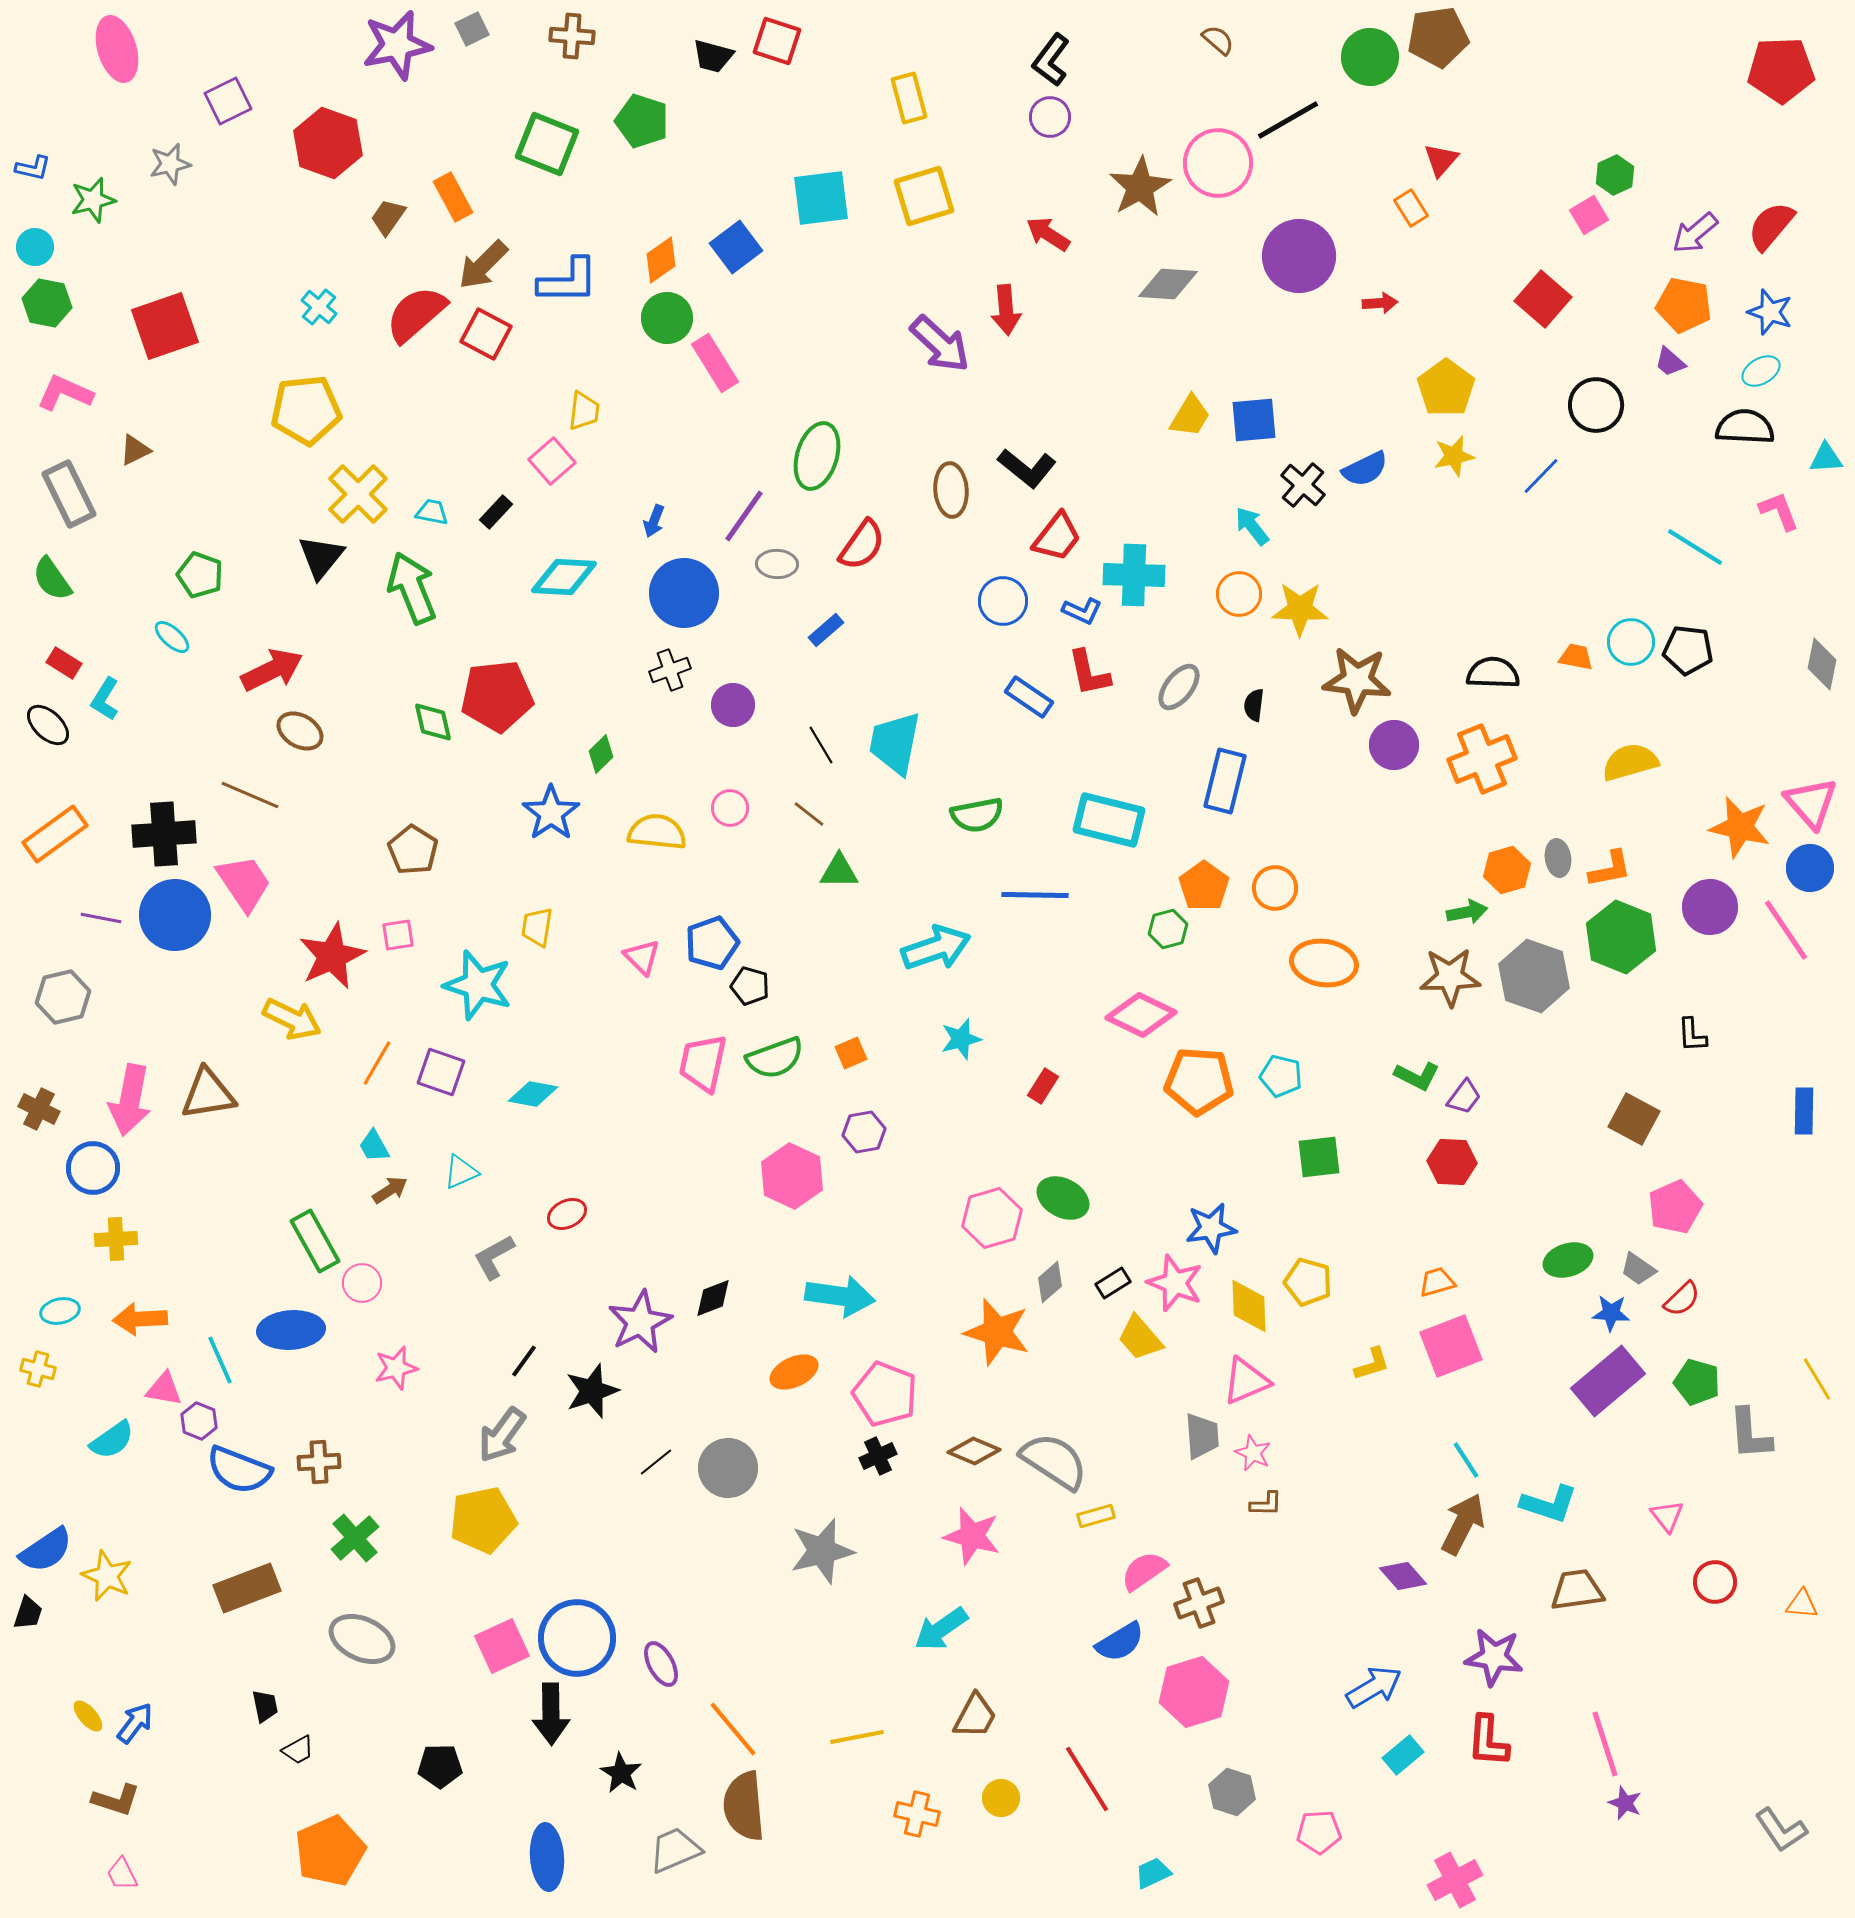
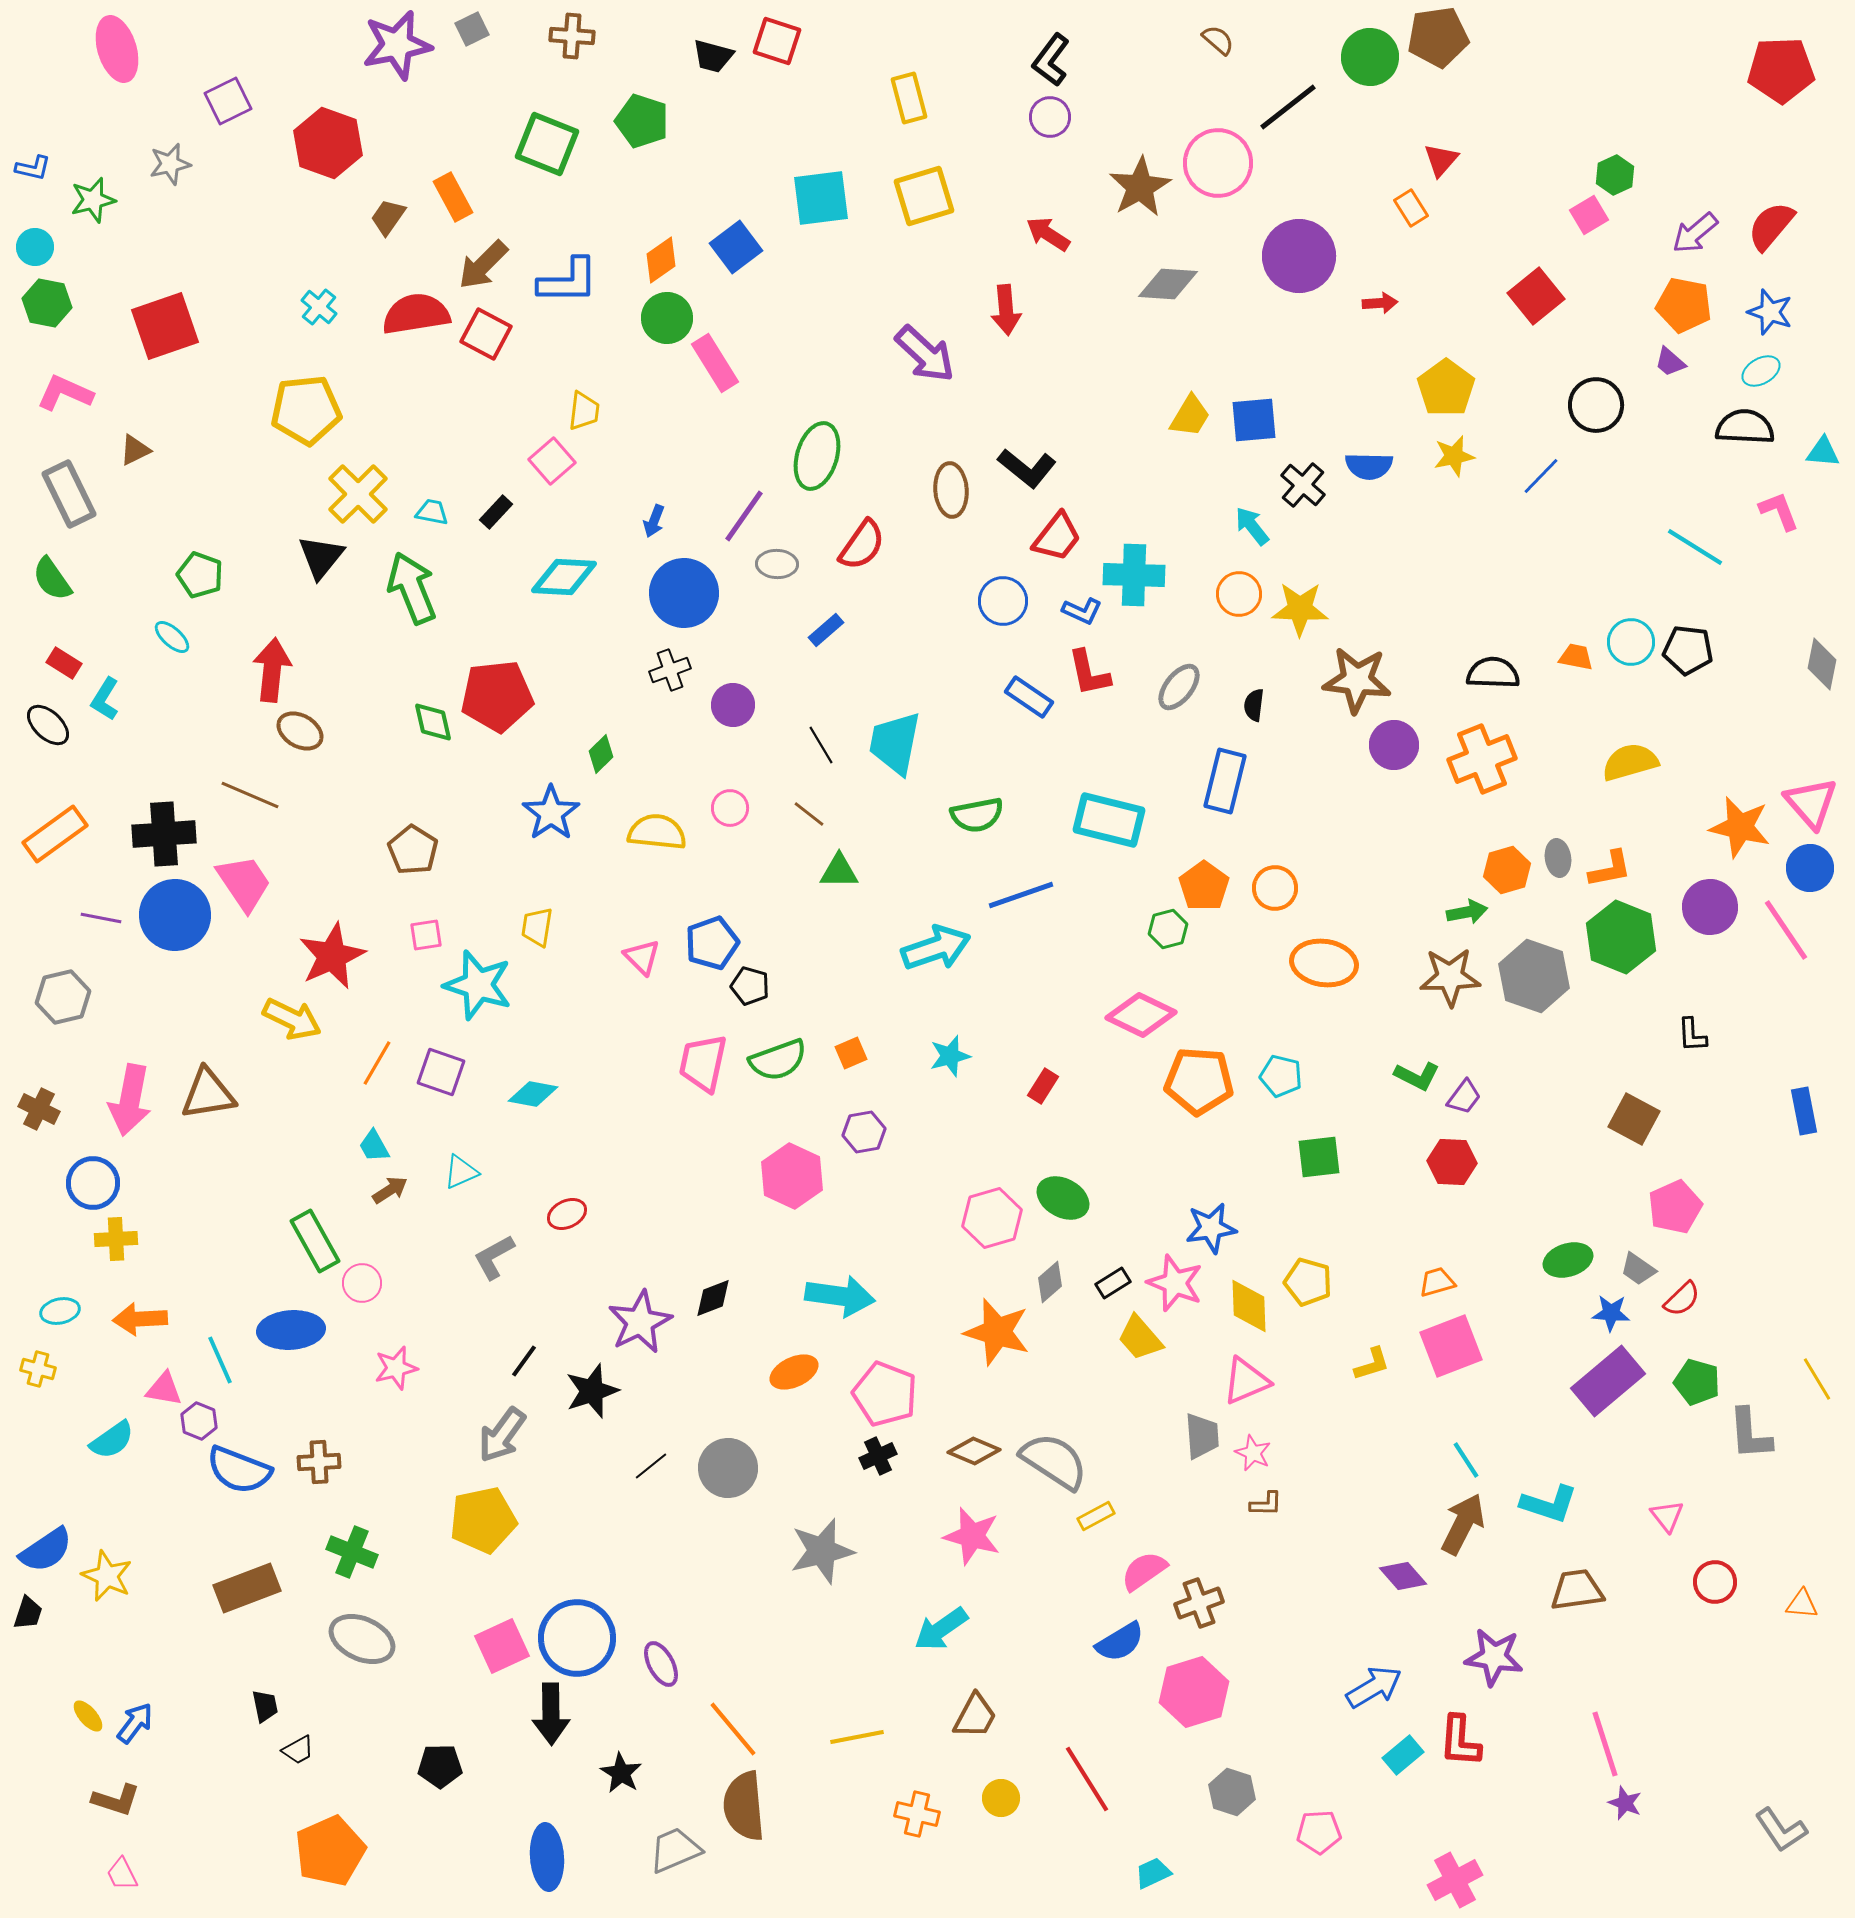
black line at (1288, 120): moved 13 px up; rotated 8 degrees counterclockwise
red square at (1543, 299): moved 7 px left, 3 px up; rotated 10 degrees clockwise
red semicircle at (416, 314): rotated 32 degrees clockwise
purple arrow at (940, 344): moved 15 px left, 10 px down
cyan triangle at (1826, 458): moved 3 px left, 6 px up; rotated 9 degrees clockwise
blue semicircle at (1365, 469): moved 4 px right, 3 px up; rotated 27 degrees clockwise
red arrow at (272, 670): rotated 58 degrees counterclockwise
blue line at (1035, 895): moved 14 px left; rotated 20 degrees counterclockwise
pink square at (398, 935): moved 28 px right
cyan star at (961, 1039): moved 11 px left, 17 px down
green semicircle at (775, 1058): moved 3 px right, 2 px down
blue rectangle at (1804, 1111): rotated 12 degrees counterclockwise
blue circle at (93, 1168): moved 15 px down
black line at (656, 1462): moved 5 px left, 4 px down
yellow rectangle at (1096, 1516): rotated 12 degrees counterclockwise
green cross at (355, 1538): moved 3 px left, 14 px down; rotated 27 degrees counterclockwise
red L-shape at (1488, 1741): moved 28 px left
